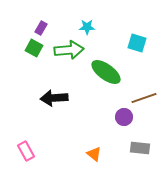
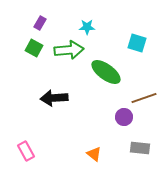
purple rectangle: moved 1 px left, 5 px up
